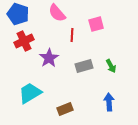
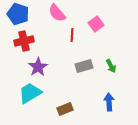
pink square: rotated 21 degrees counterclockwise
red cross: rotated 12 degrees clockwise
purple star: moved 11 px left, 9 px down
